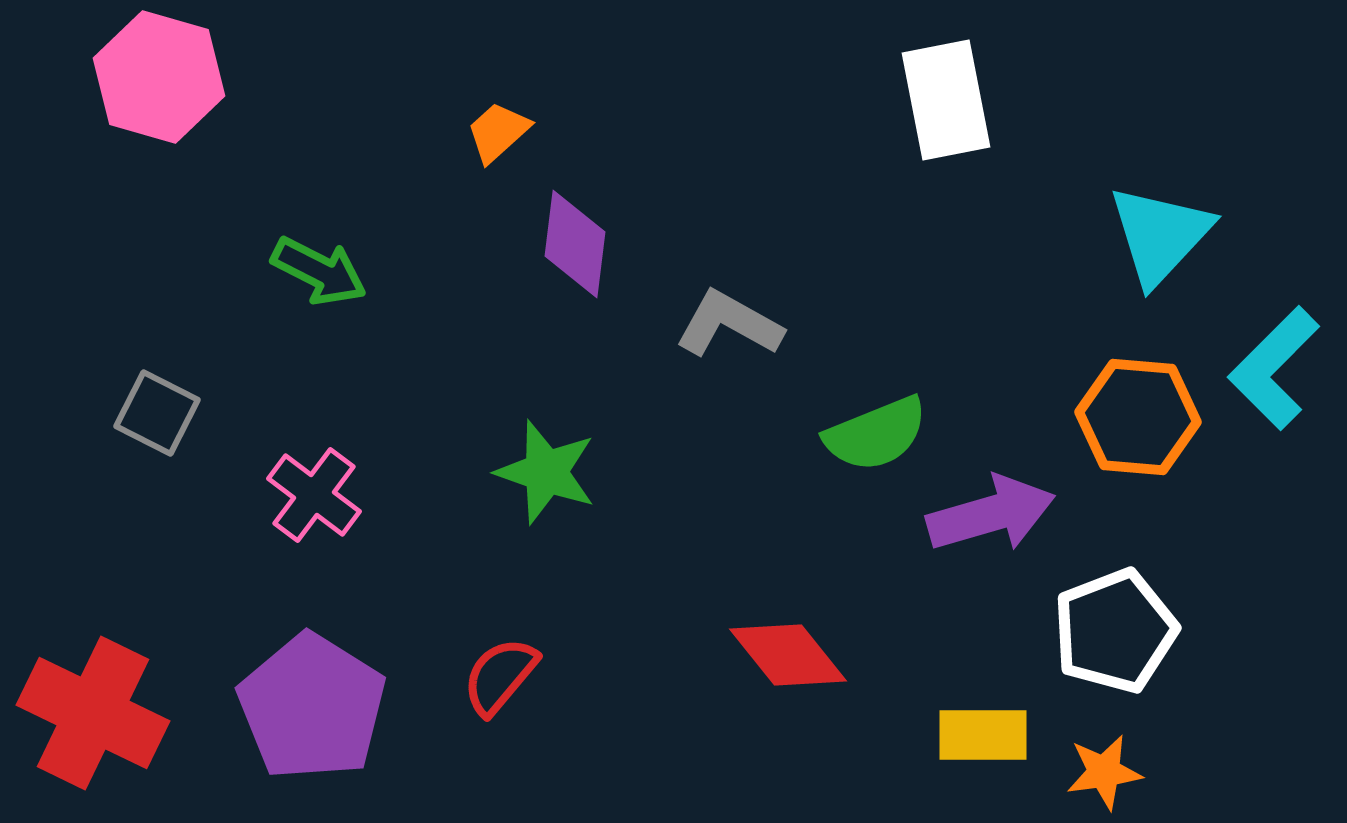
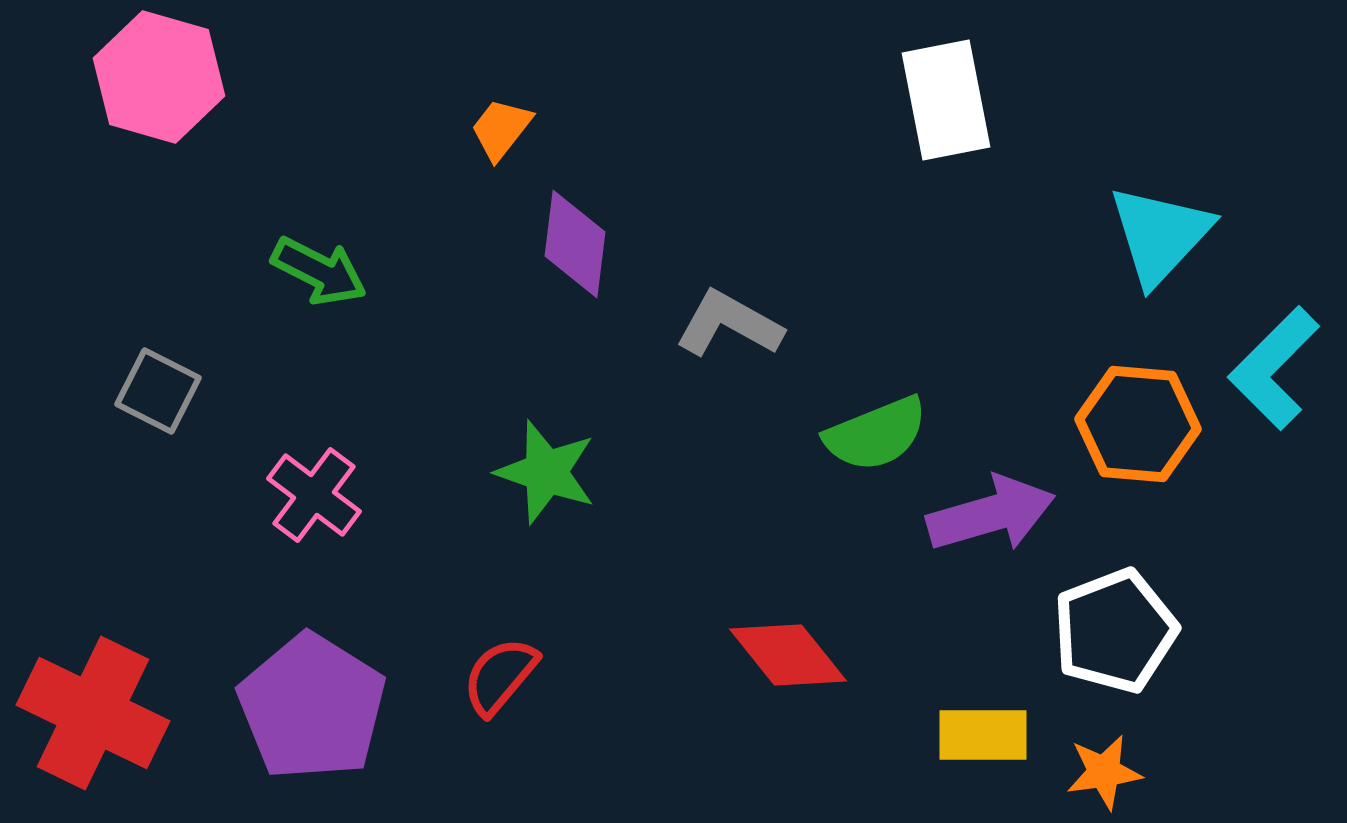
orange trapezoid: moved 3 px right, 3 px up; rotated 10 degrees counterclockwise
gray square: moved 1 px right, 22 px up
orange hexagon: moved 7 px down
